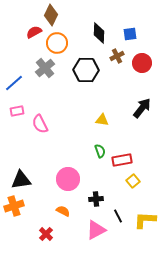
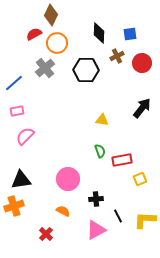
red semicircle: moved 2 px down
pink semicircle: moved 15 px left, 12 px down; rotated 72 degrees clockwise
yellow square: moved 7 px right, 2 px up; rotated 16 degrees clockwise
